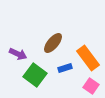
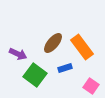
orange rectangle: moved 6 px left, 11 px up
